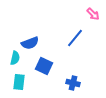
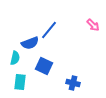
pink arrow: moved 11 px down
blue line: moved 26 px left, 8 px up
cyan rectangle: moved 1 px right
